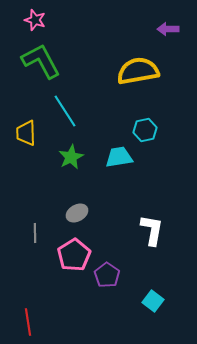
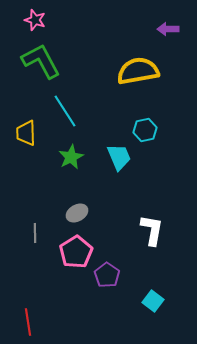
cyan trapezoid: rotated 76 degrees clockwise
pink pentagon: moved 2 px right, 3 px up
